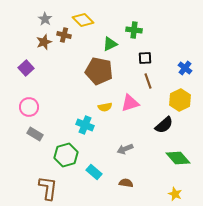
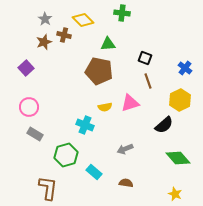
green cross: moved 12 px left, 17 px up
green triangle: moved 2 px left; rotated 21 degrees clockwise
black square: rotated 24 degrees clockwise
